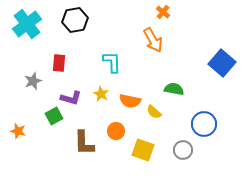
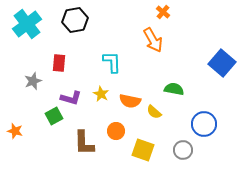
orange star: moved 3 px left
